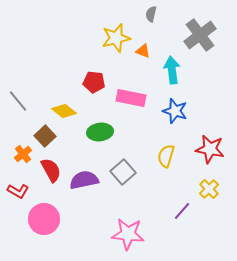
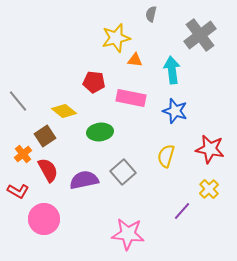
orange triangle: moved 8 px left, 9 px down; rotated 14 degrees counterclockwise
brown square: rotated 10 degrees clockwise
red semicircle: moved 3 px left
